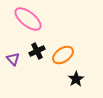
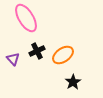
pink ellipse: moved 2 px left, 1 px up; rotated 20 degrees clockwise
black star: moved 3 px left, 3 px down
